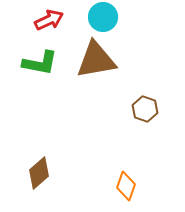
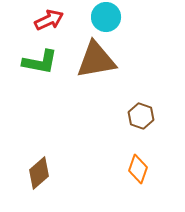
cyan circle: moved 3 px right
green L-shape: moved 1 px up
brown hexagon: moved 4 px left, 7 px down
orange diamond: moved 12 px right, 17 px up
